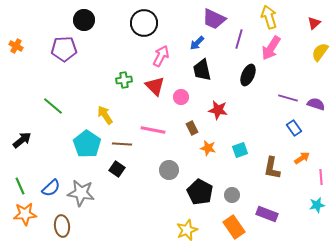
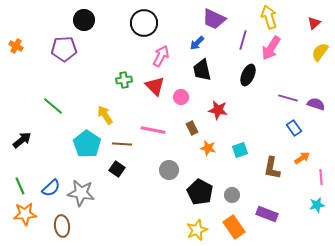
purple line at (239, 39): moved 4 px right, 1 px down
yellow star at (187, 230): moved 10 px right
